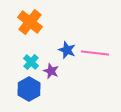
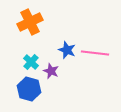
orange cross: rotated 25 degrees clockwise
blue hexagon: rotated 15 degrees counterclockwise
